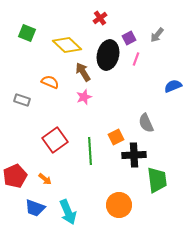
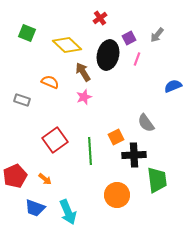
pink line: moved 1 px right
gray semicircle: rotated 12 degrees counterclockwise
orange circle: moved 2 px left, 10 px up
